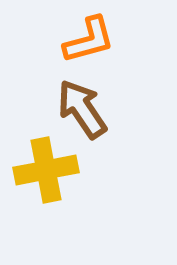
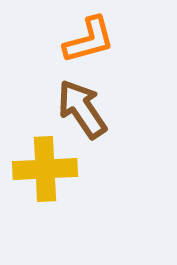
yellow cross: moved 1 px left, 1 px up; rotated 8 degrees clockwise
